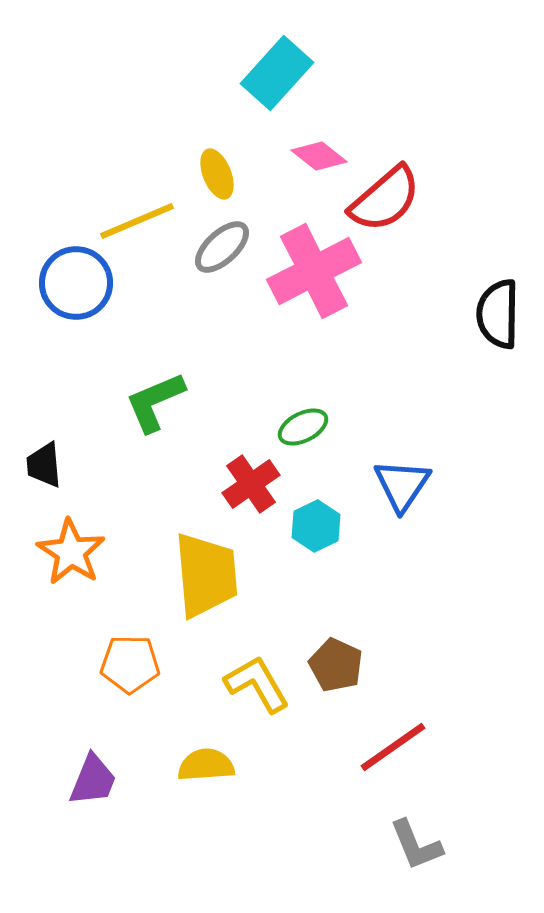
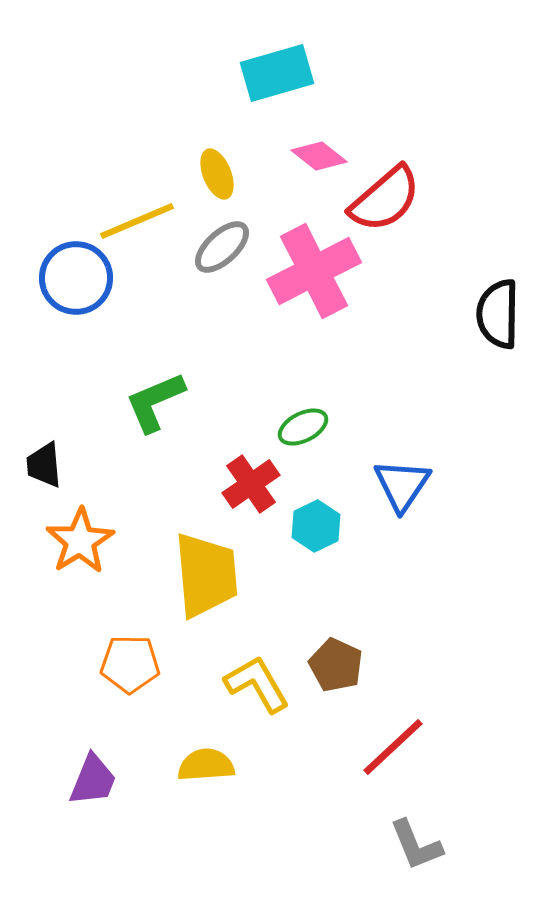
cyan rectangle: rotated 32 degrees clockwise
blue circle: moved 5 px up
orange star: moved 9 px right, 11 px up; rotated 8 degrees clockwise
red line: rotated 8 degrees counterclockwise
